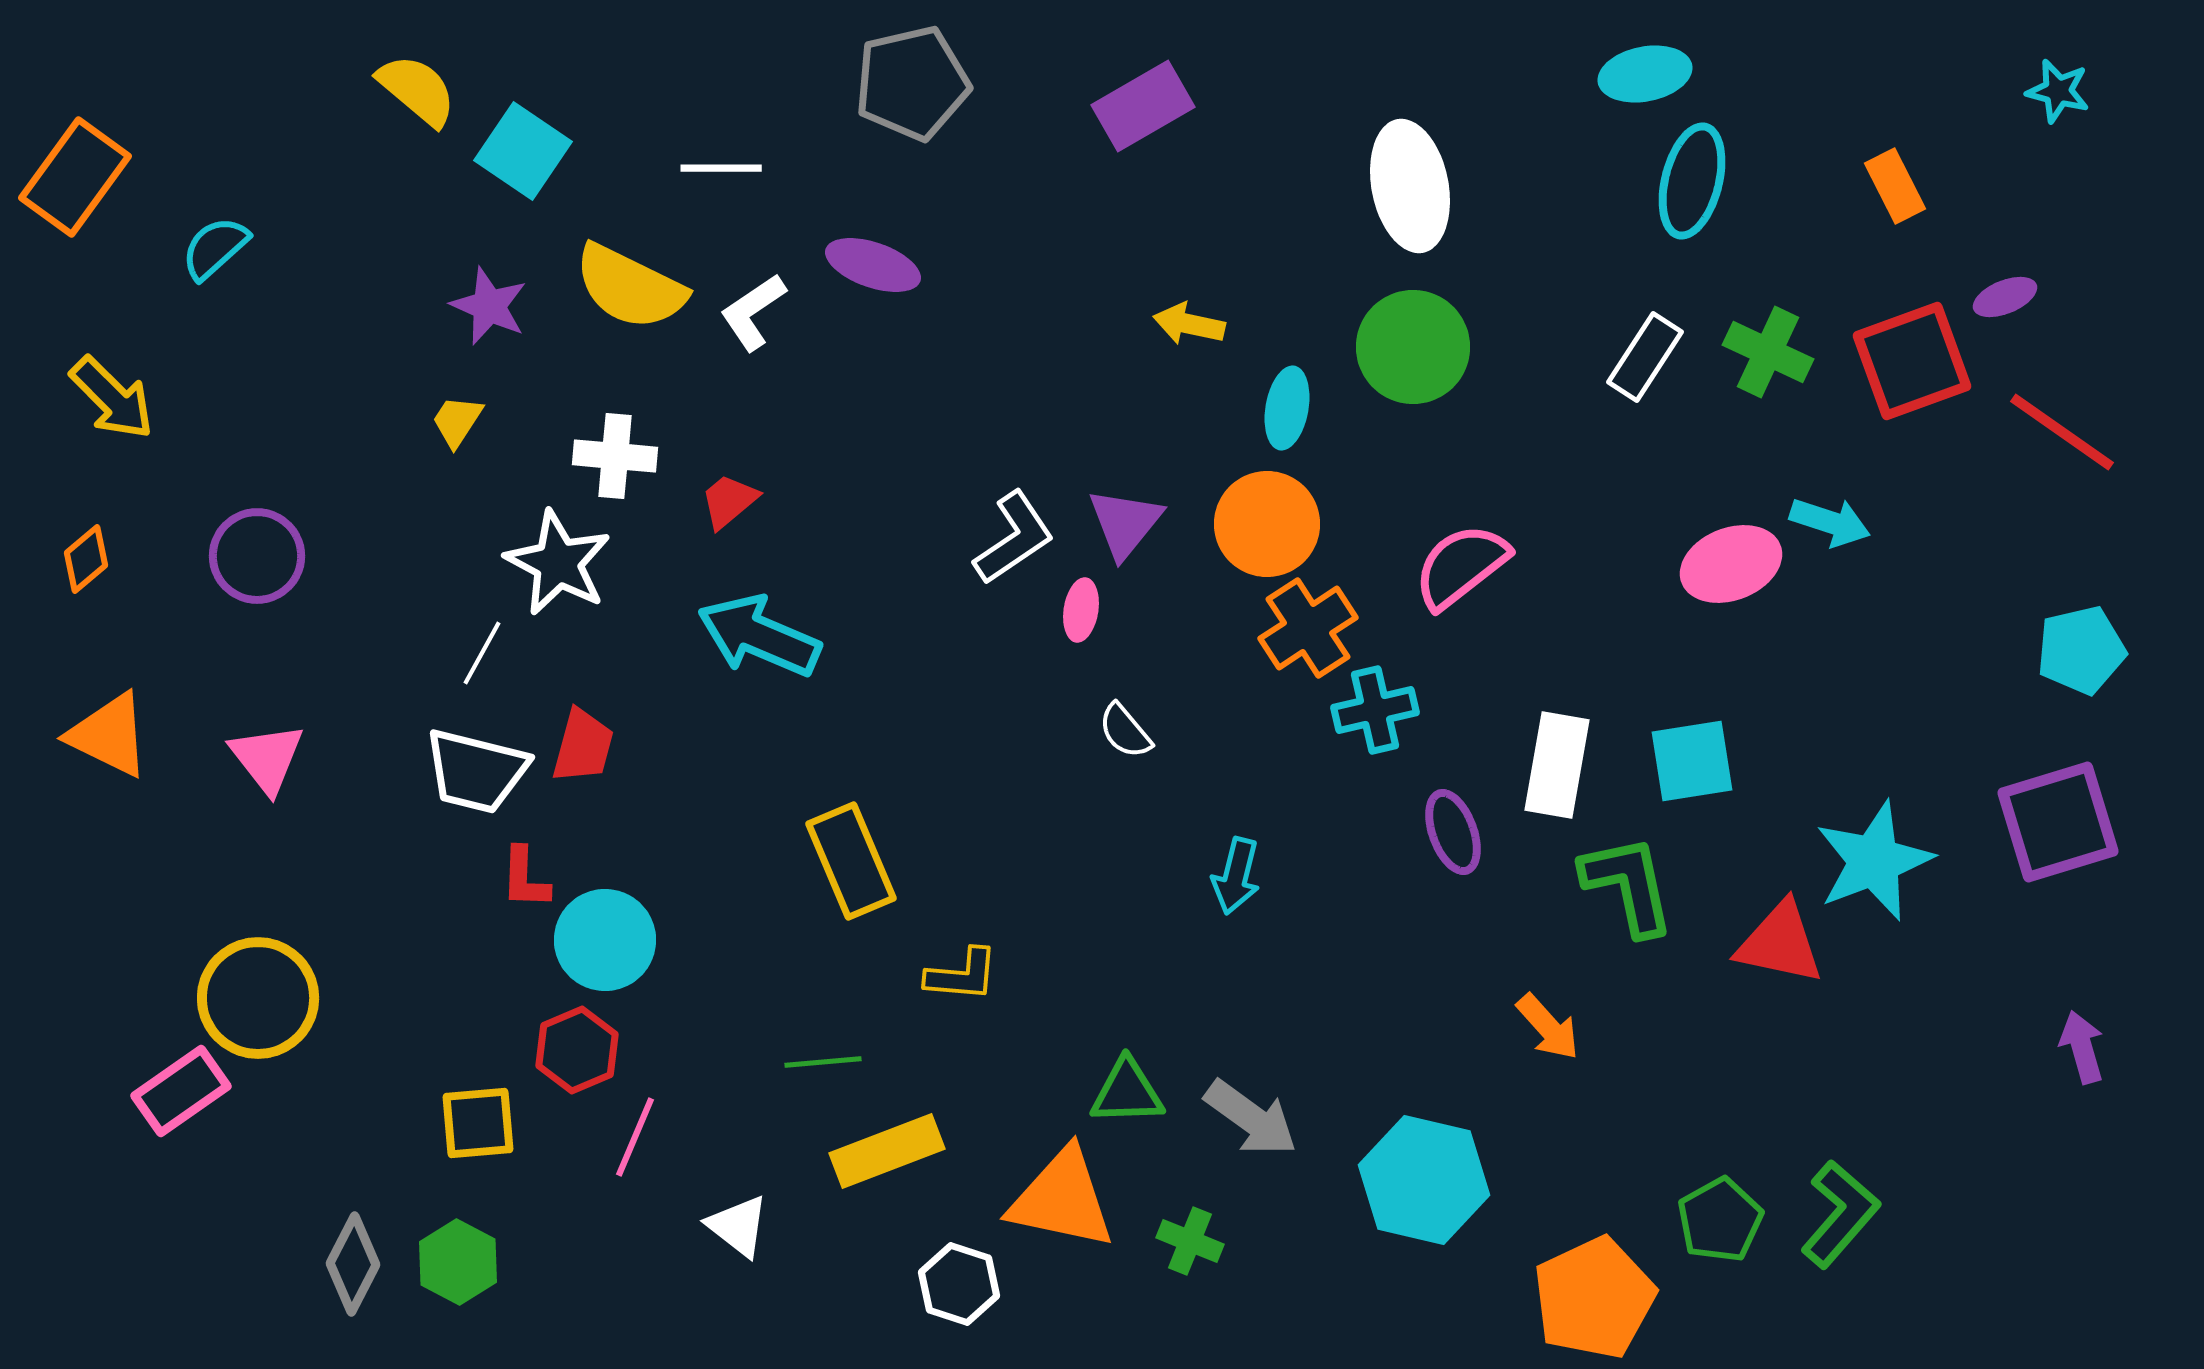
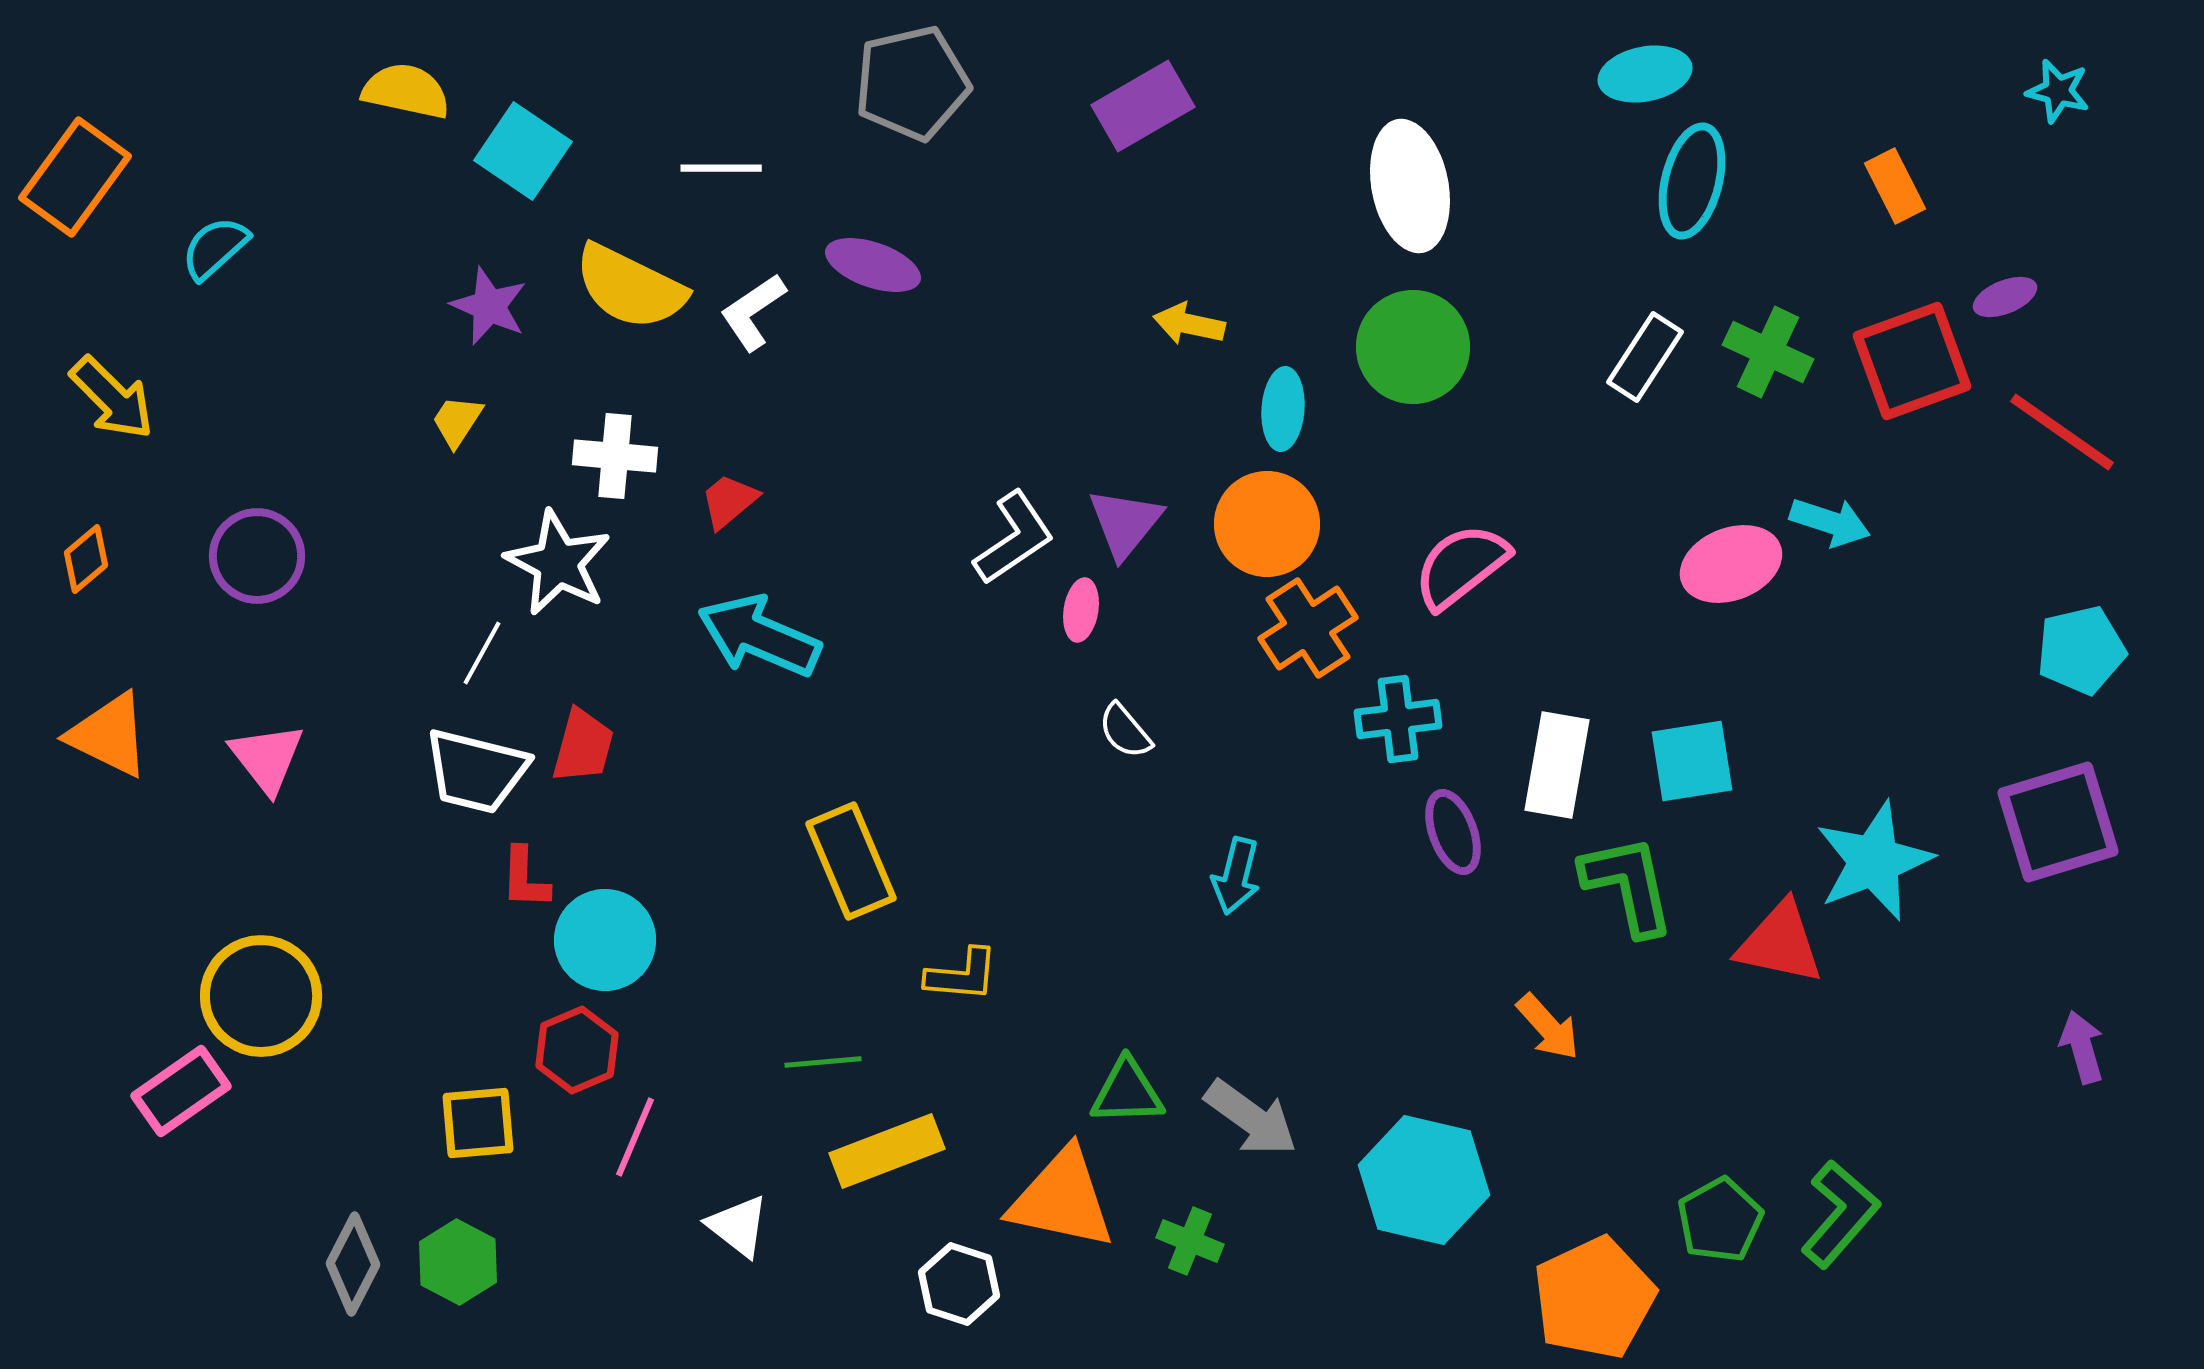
yellow semicircle at (417, 90): moved 11 px left, 1 px down; rotated 28 degrees counterclockwise
cyan ellipse at (1287, 408): moved 4 px left, 1 px down; rotated 6 degrees counterclockwise
cyan cross at (1375, 710): moved 23 px right, 9 px down; rotated 6 degrees clockwise
yellow circle at (258, 998): moved 3 px right, 2 px up
